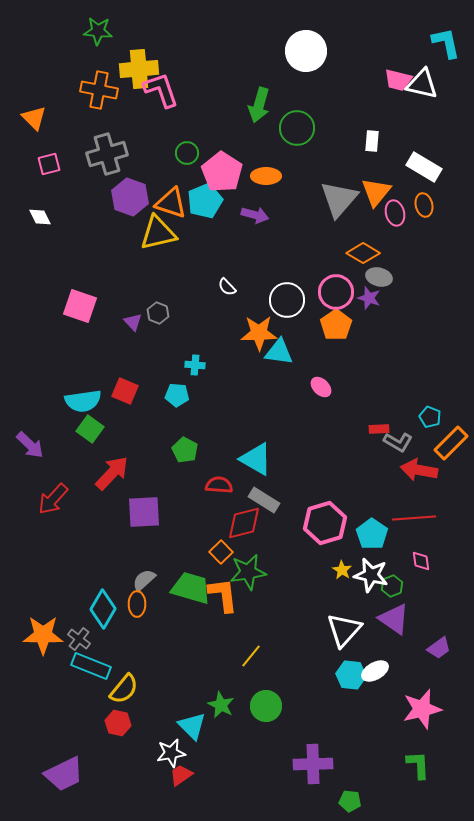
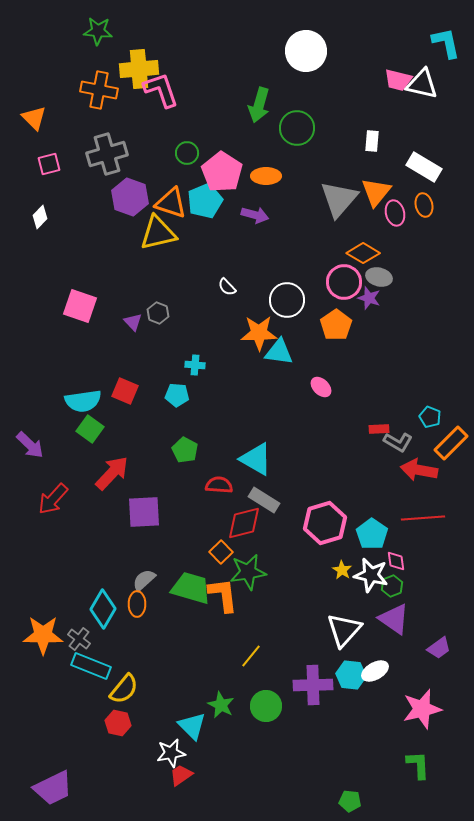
white diamond at (40, 217): rotated 70 degrees clockwise
pink circle at (336, 292): moved 8 px right, 10 px up
red line at (414, 518): moved 9 px right
pink diamond at (421, 561): moved 25 px left
purple cross at (313, 764): moved 79 px up
purple trapezoid at (64, 774): moved 11 px left, 14 px down
